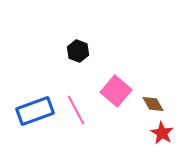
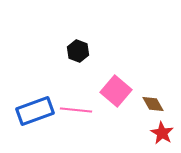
pink line: rotated 56 degrees counterclockwise
